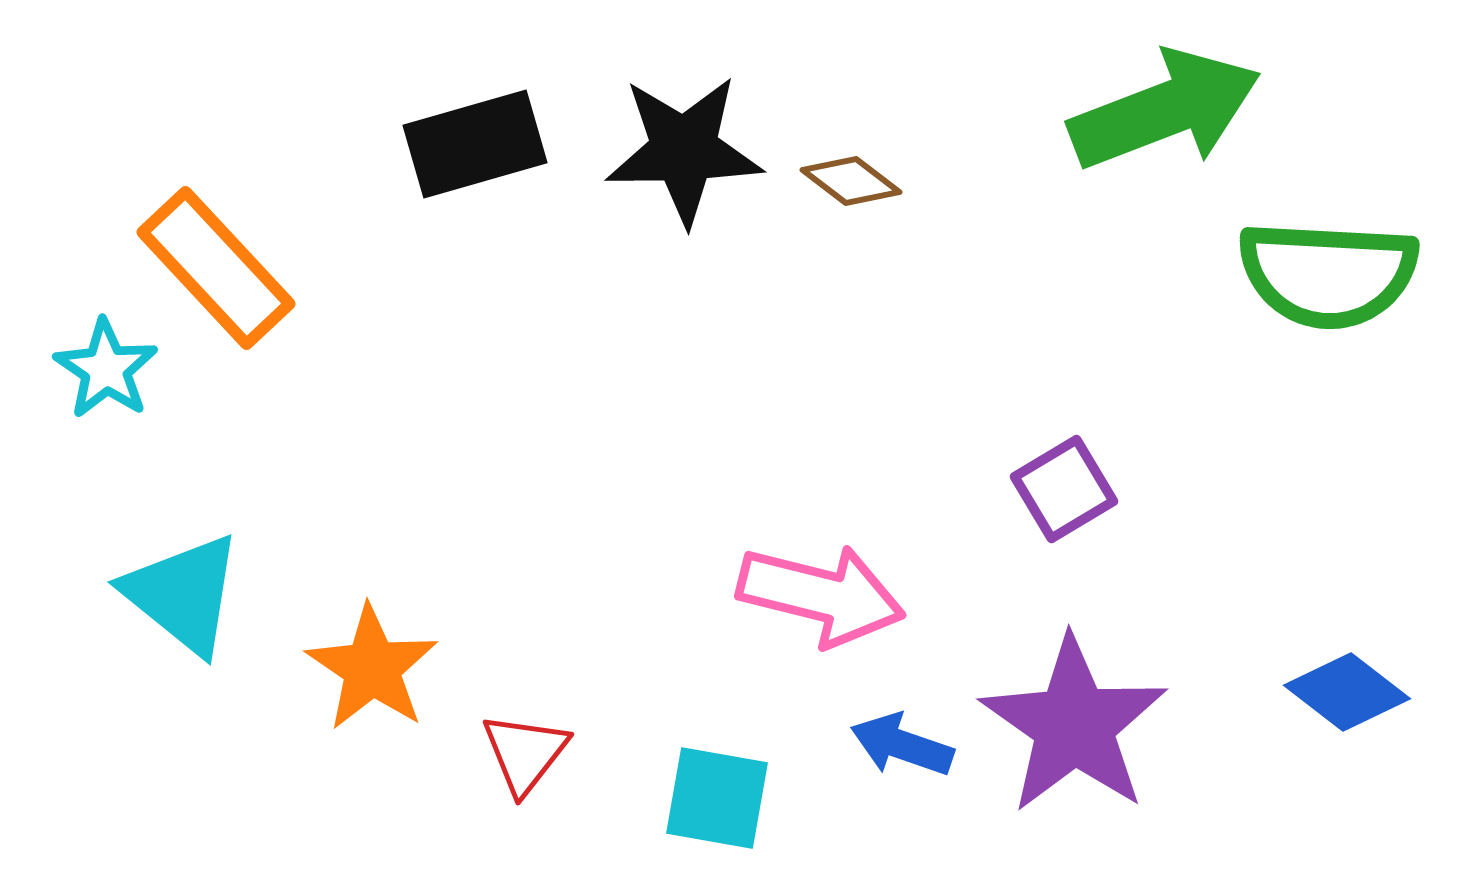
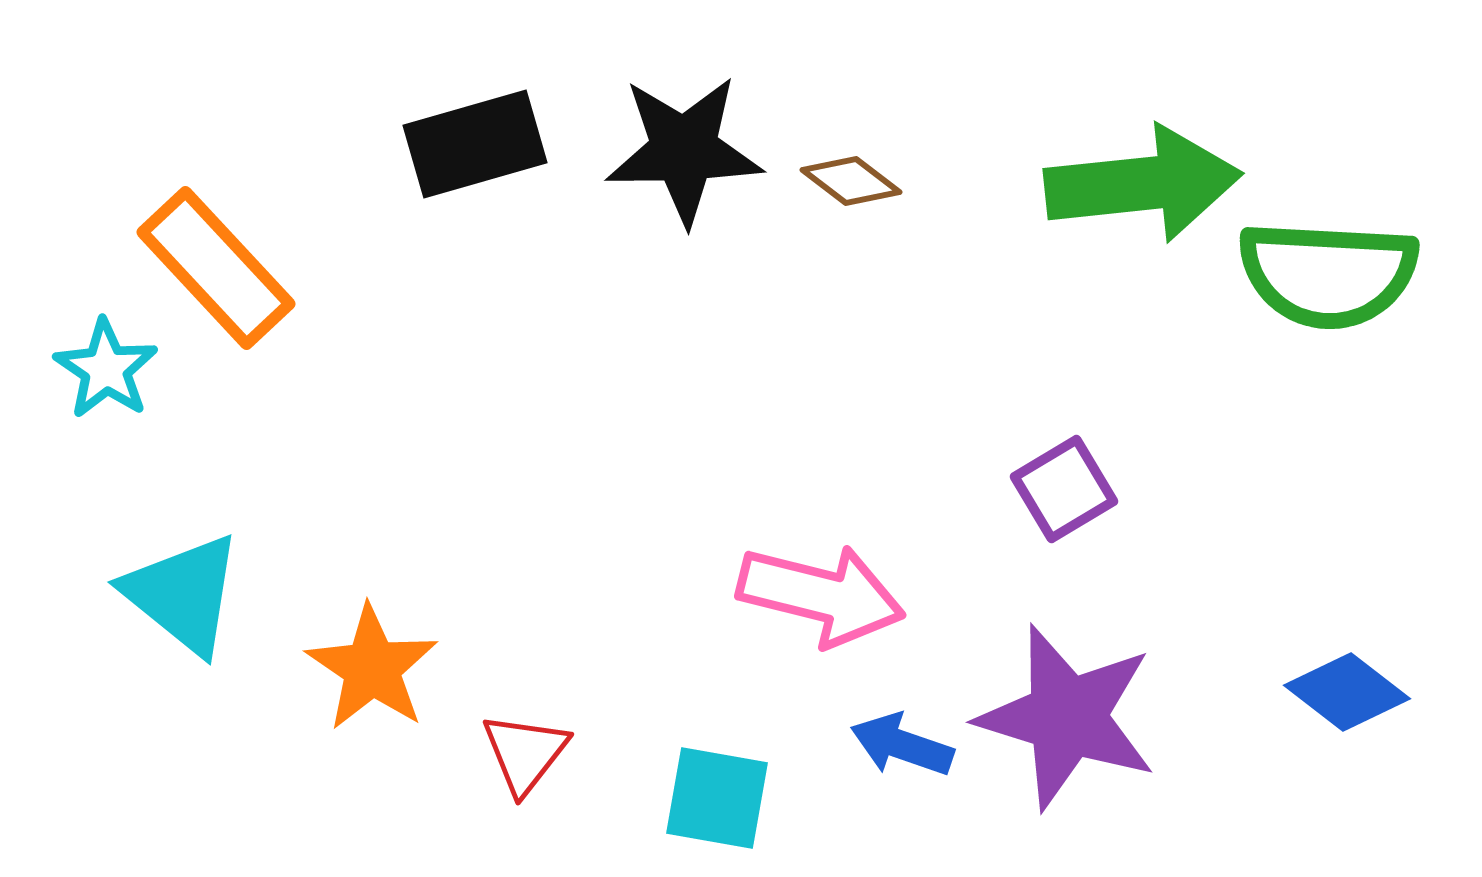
green arrow: moved 22 px left, 74 px down; rotated 15 degrees clockwise
purple star: moved 7 px left, 8 px up; rotated 18 degrees counterclockwise
